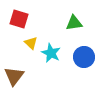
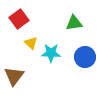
red square: rotated 36 degrees clockwise
cyan star: rotated 24 degrees counterclockwise
blue circle: moved 1 px right
